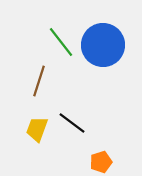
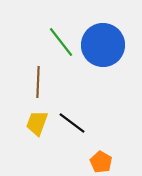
brown line: moved 1 px left, 1 px down; rotated 16 degrees counterclockwise
yellow trapezoid: moved 6 px up
orange pentagon: rotated 25 degrees counterclockwise
